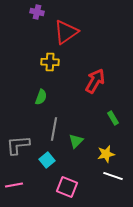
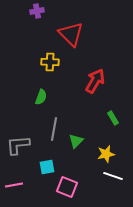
purple cross: moved 1 px up; rotated 24 degrees counterclockwise
red triangle: moved 5 px right, 2 px down; rotated 40 degrees counterclockwise
cyan square: moved 7 px down; rotated 28 degrees clockwise
